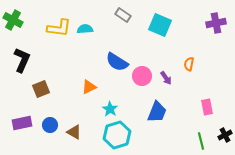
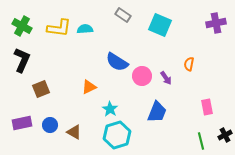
green cross: moved 9 px right, 6 px down
